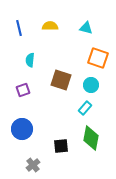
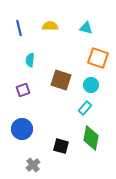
black square: rotated 21 degrees clockwise
